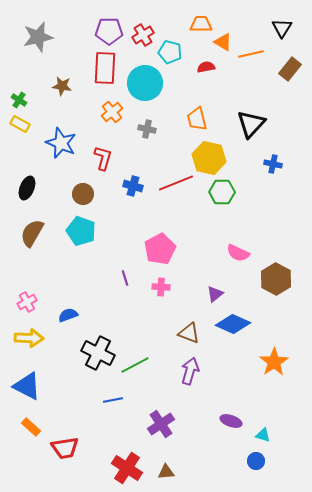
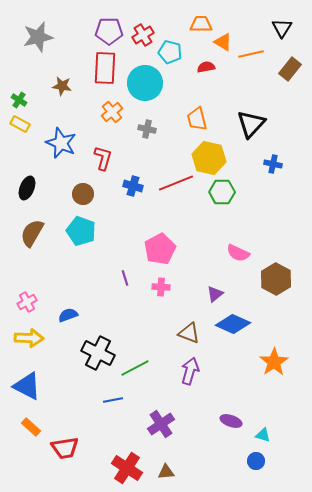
green line at (135, 365): moved 3 px down
